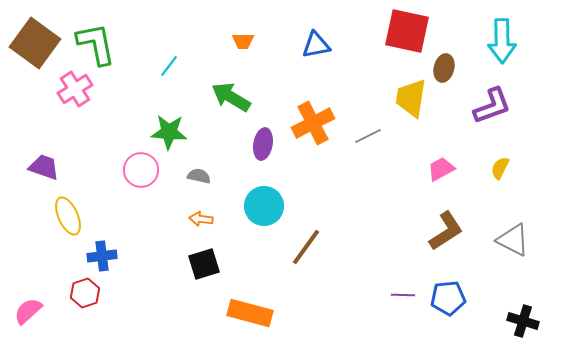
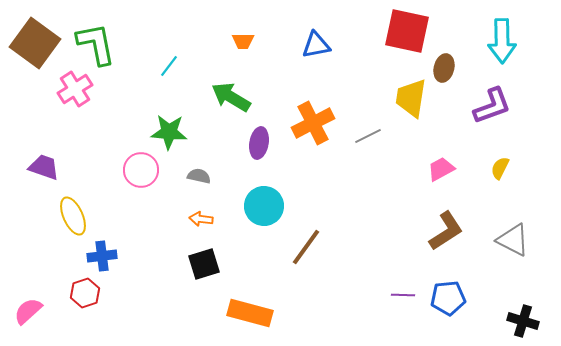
purple ellipse: moved 4 px left, 1 px up
yellow ellipse: moved 5 px right
